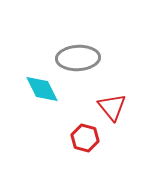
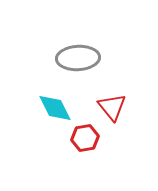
cyan diamond: moved 13 px right, 19 px down
red hexagon: rotated 24 degrees counterclockwise
